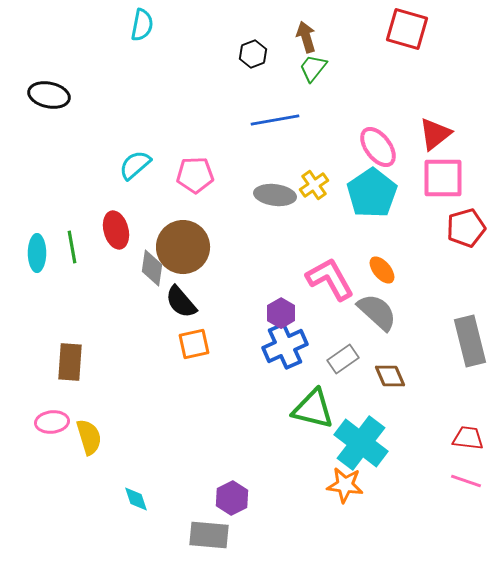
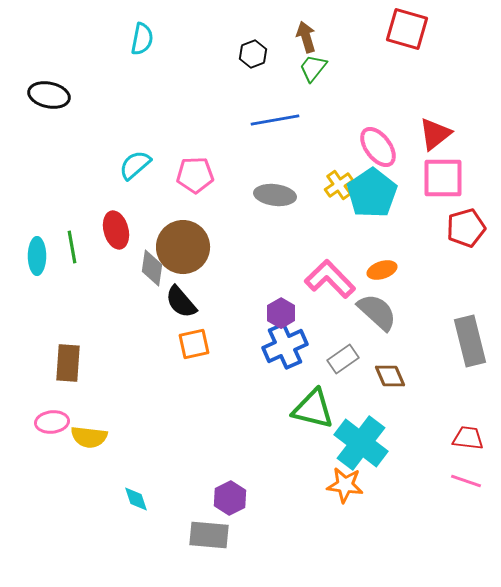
cyan semicircle at (142, 25): moved 14 px down
yellow cross at (314, 185): moved 25 px right
cyan ellipse at (37, 253): moved 3 px down
orange ellipse at (382, 270): rotated 68 degrees counterclockwise
pink L-shape at (330, 279): rotated 15 degrees counterclockwise
brown rectangle at (70, 362): moved 2 px left, 1 px down
yellow semicircle at (89, 437): rotated 114 degrees clockwise
purple hexagon at (232, 498): moved 2 px left
